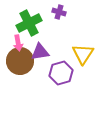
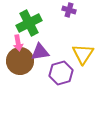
purple cross: moved 10 px right, 2 px up
